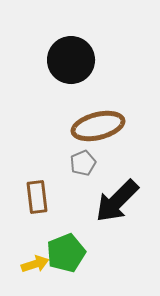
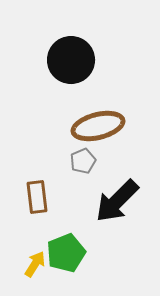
gray pentagon: moved 2 px up
yellow arrow: rotated 40 degrees counterclockwise
